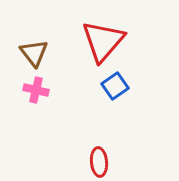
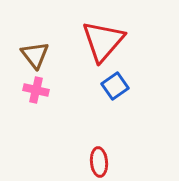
brown triangle: moved 1 px right, 2 px down
